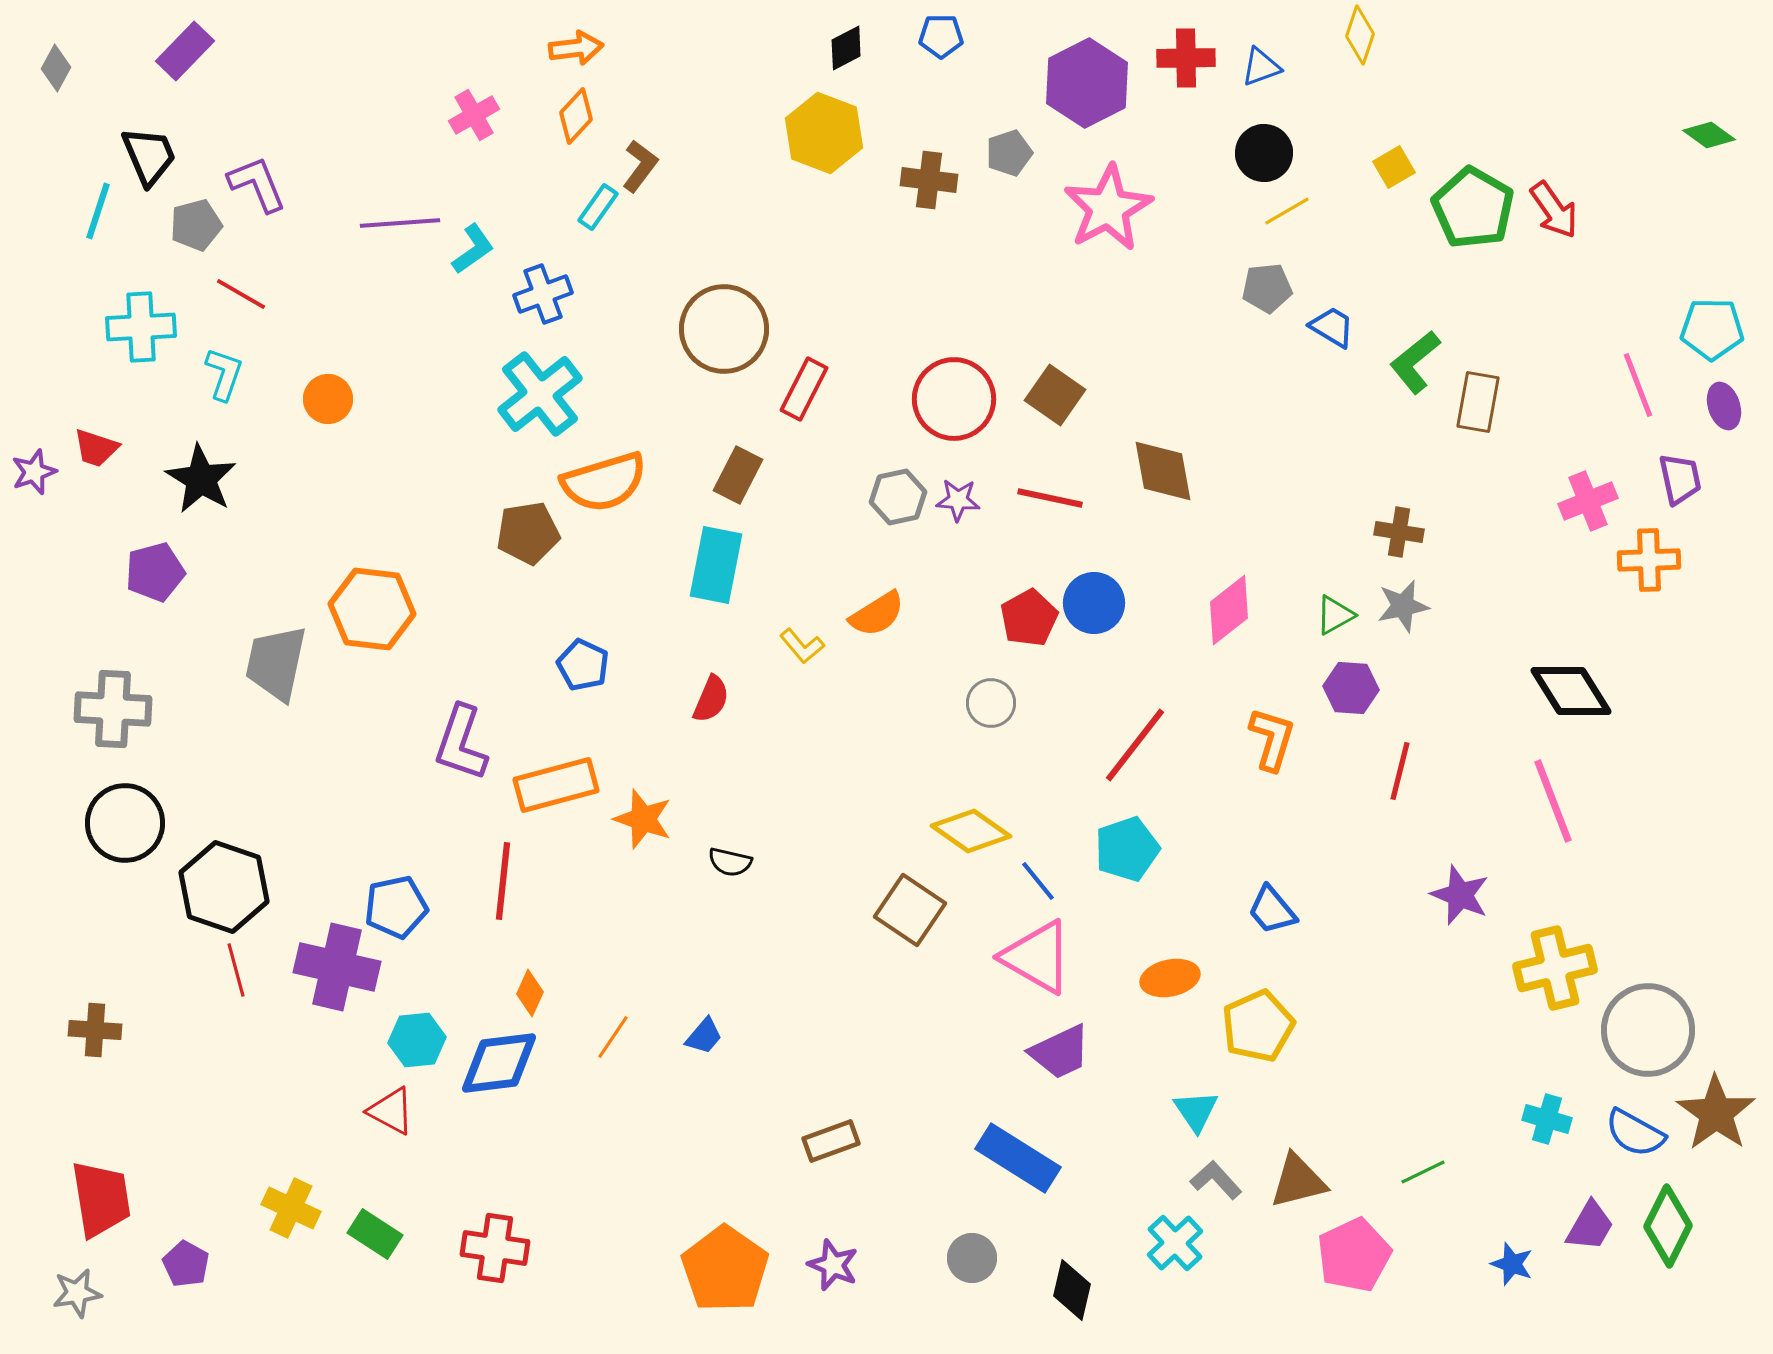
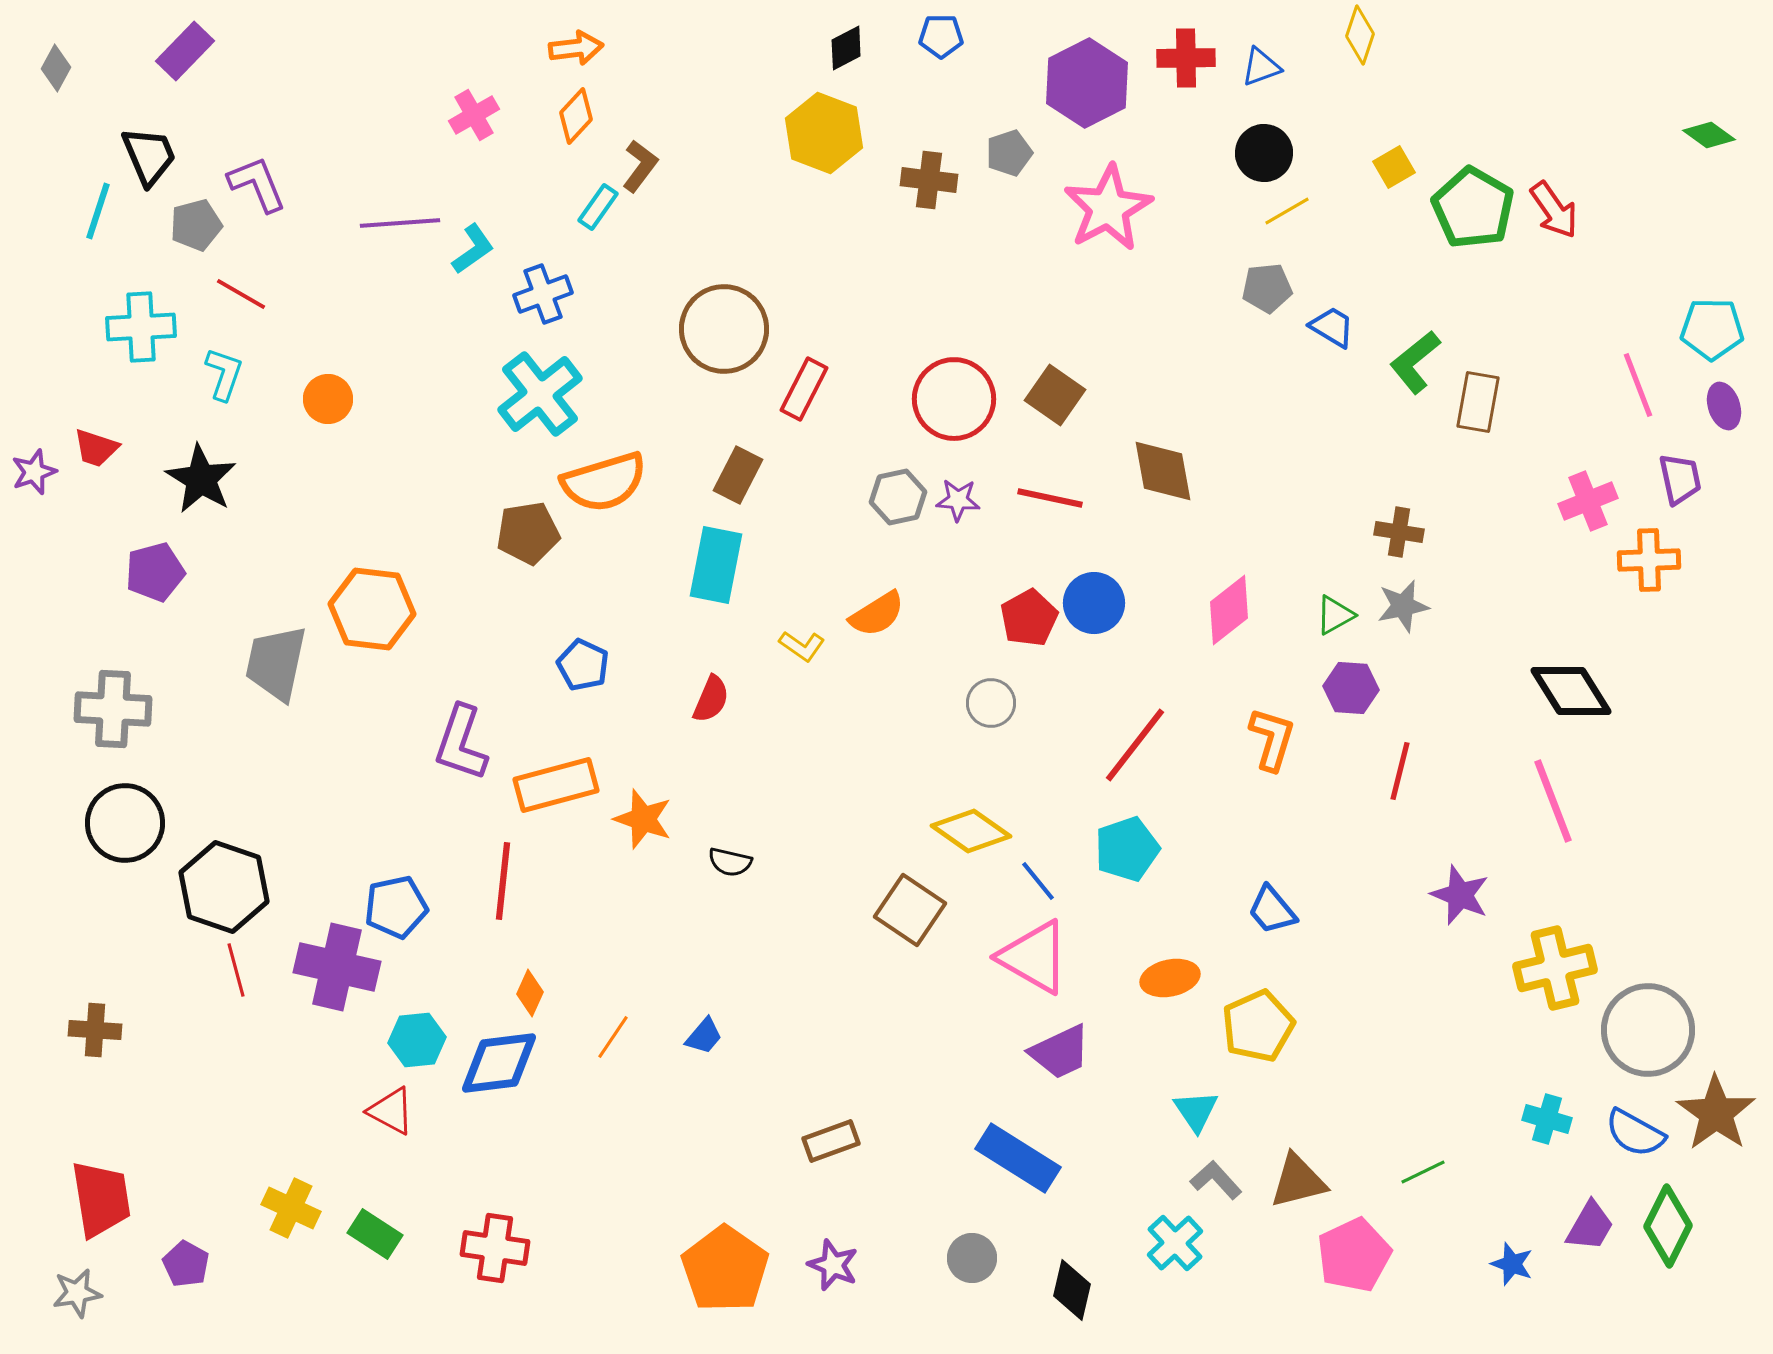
yellow L-shape at (802, 646): rotated 15 degrees counterclockwise
pink triangle at (1037, 957): moved 3 px left
